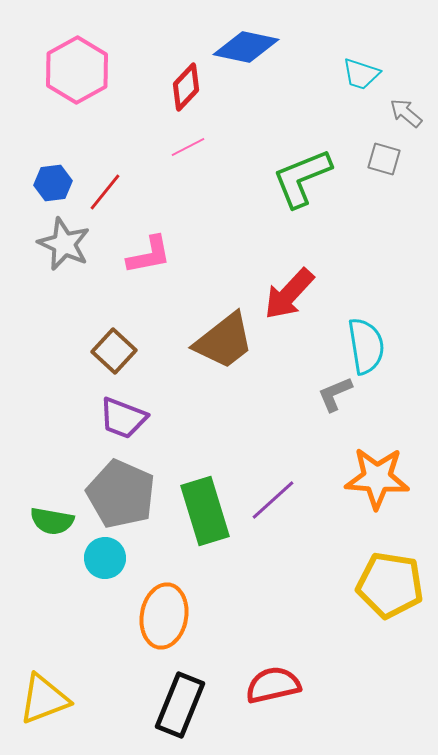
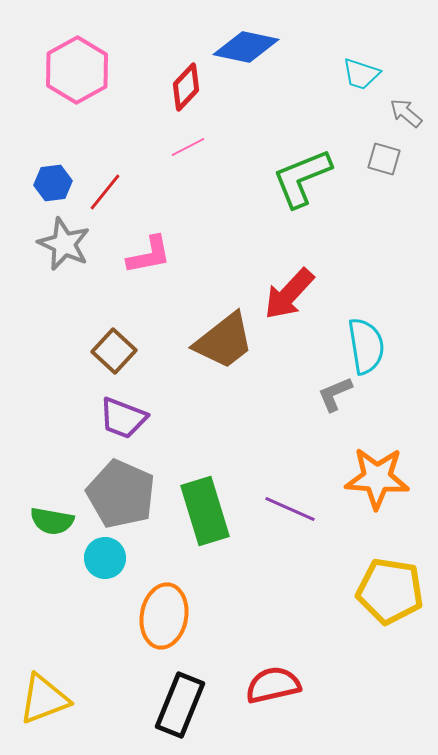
purple line: moved 17 px right, 9 px down; rotated 66 degrees clockwise
yellow pentagon: moved 6 px down
